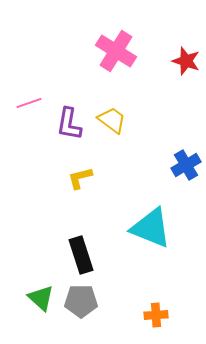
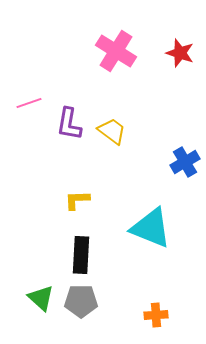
red star: moved 6 px left, 8 px up
yellow trapezoid: moved 11 px down
blue cross: moved 1 px left, 3 px up
yellow L-shape: moved 3 px left, 22 px down; rotated 12 degrees clockwise
black rectangle: rotated 21 degrees clockwise
